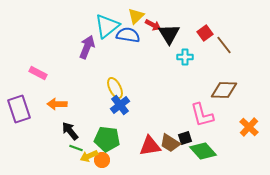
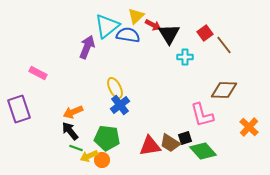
orange arrow: moved 16 px right, 8 px down; rotated 24 degrees counterclockwise
green pentagon: moved 1 px up
